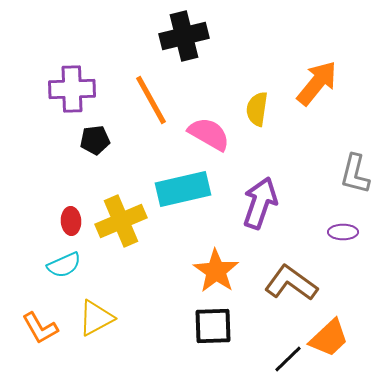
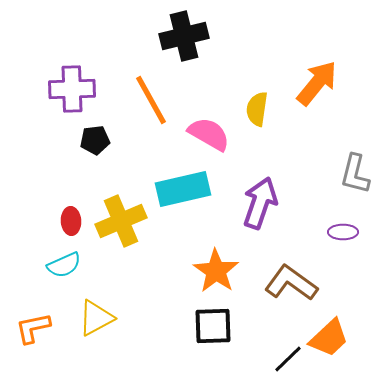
orange L-shape: moved 7 px left; rotated 108 degrees clockwise
